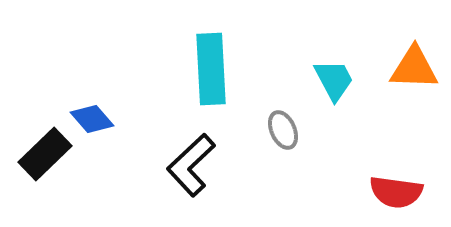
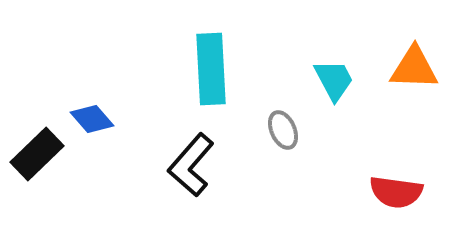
black rectangle: moved 8 px left
black L-shape: rotated 6 degrees counterclockwise
